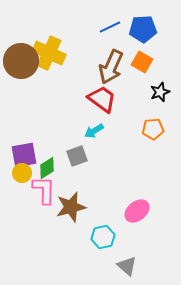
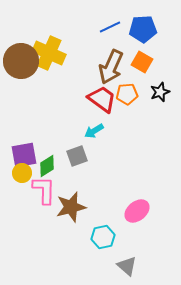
orange pentagon: moved 26 px left, 35 px up
green diamond: moved 2 px up
